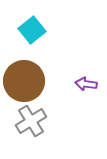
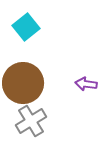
cyan square: moved 6 px left, 3 px up
brown circle: moved 1 px left, 2 px down
